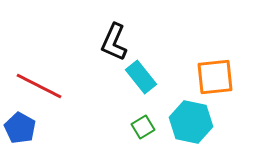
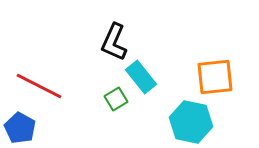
green square: moved 27 px left, 28 px up
